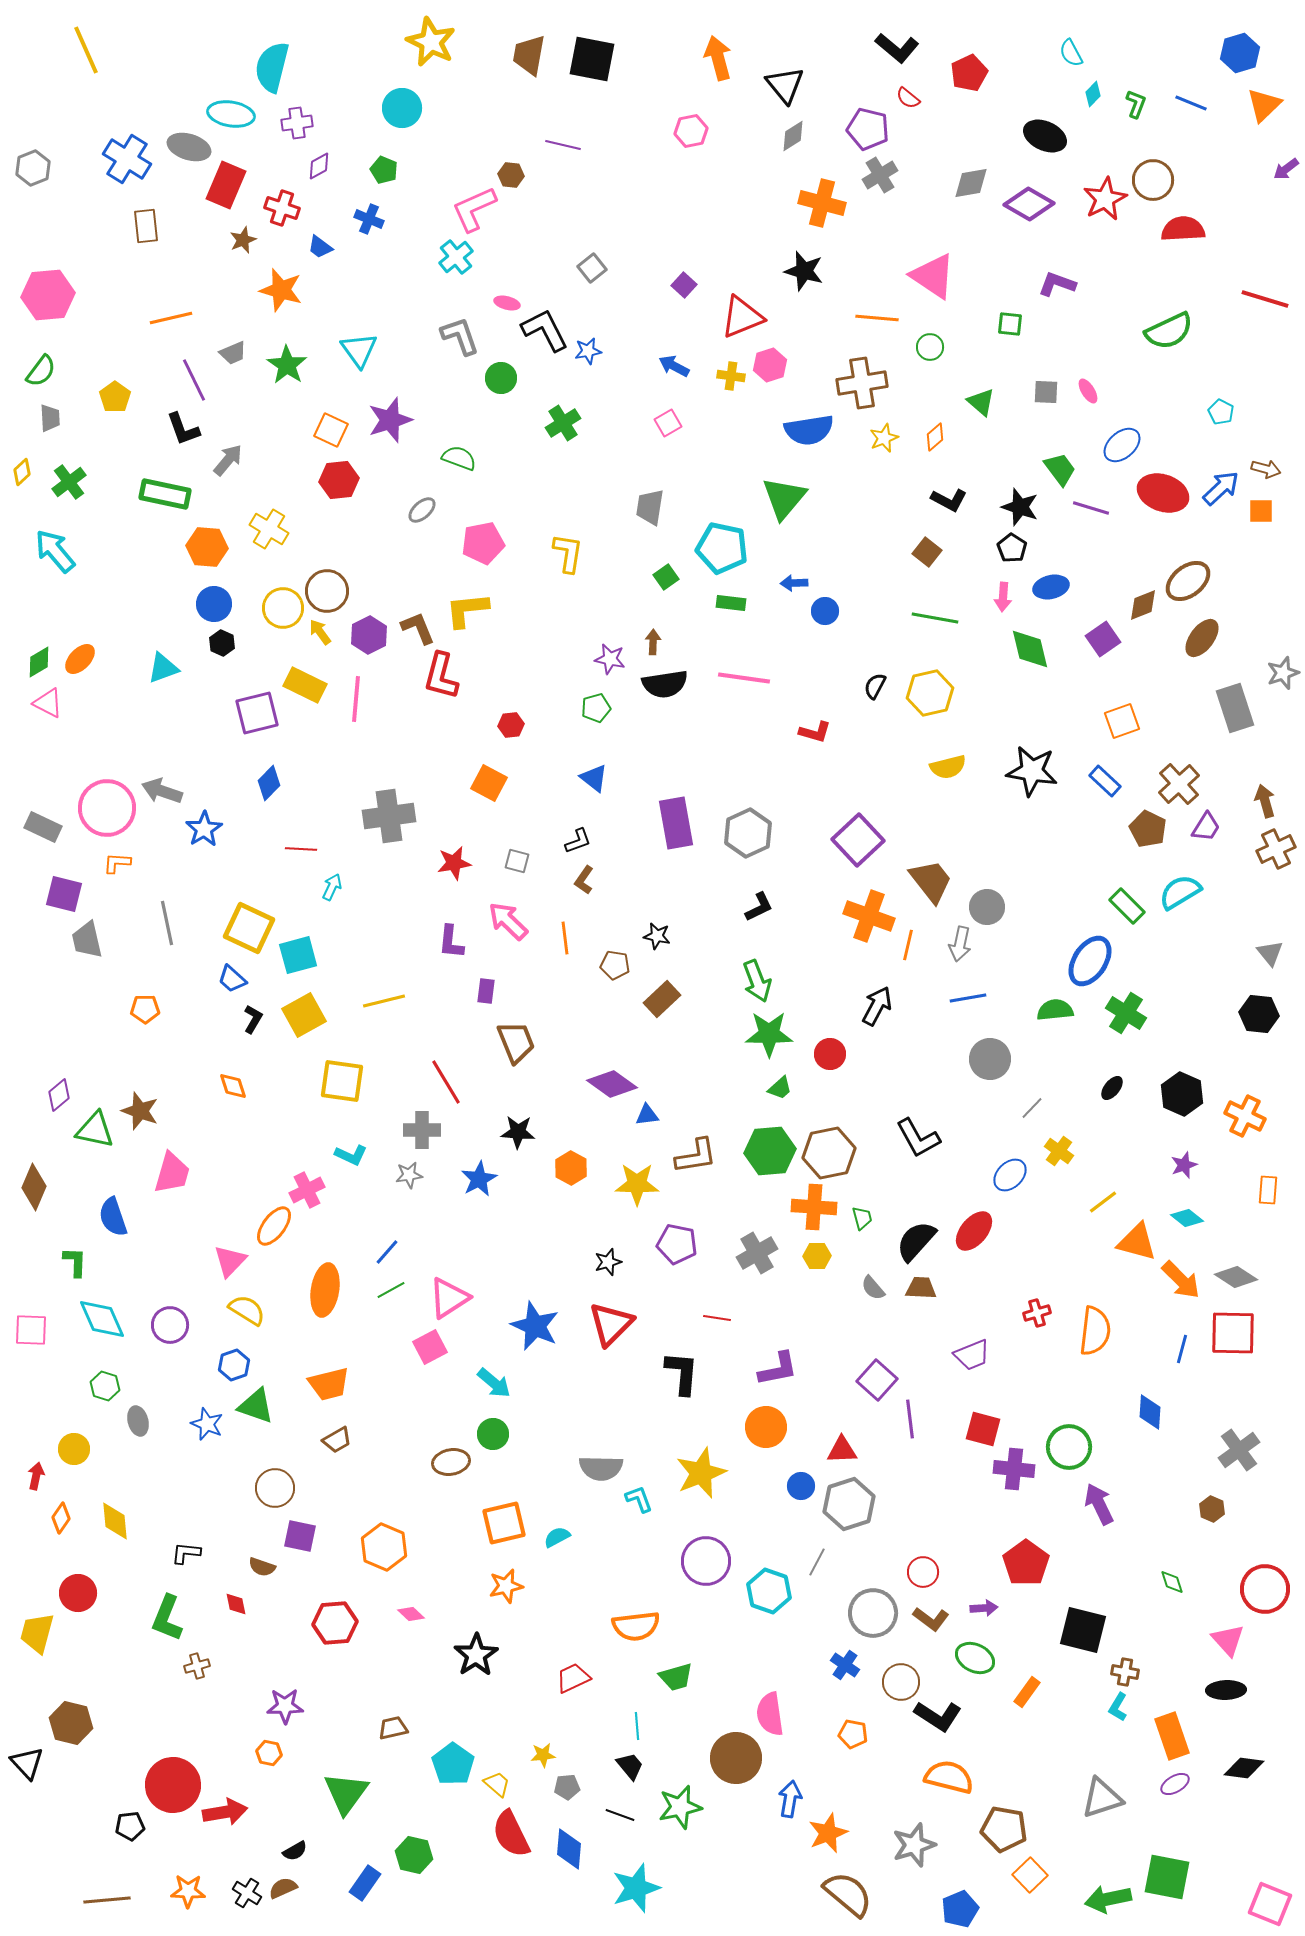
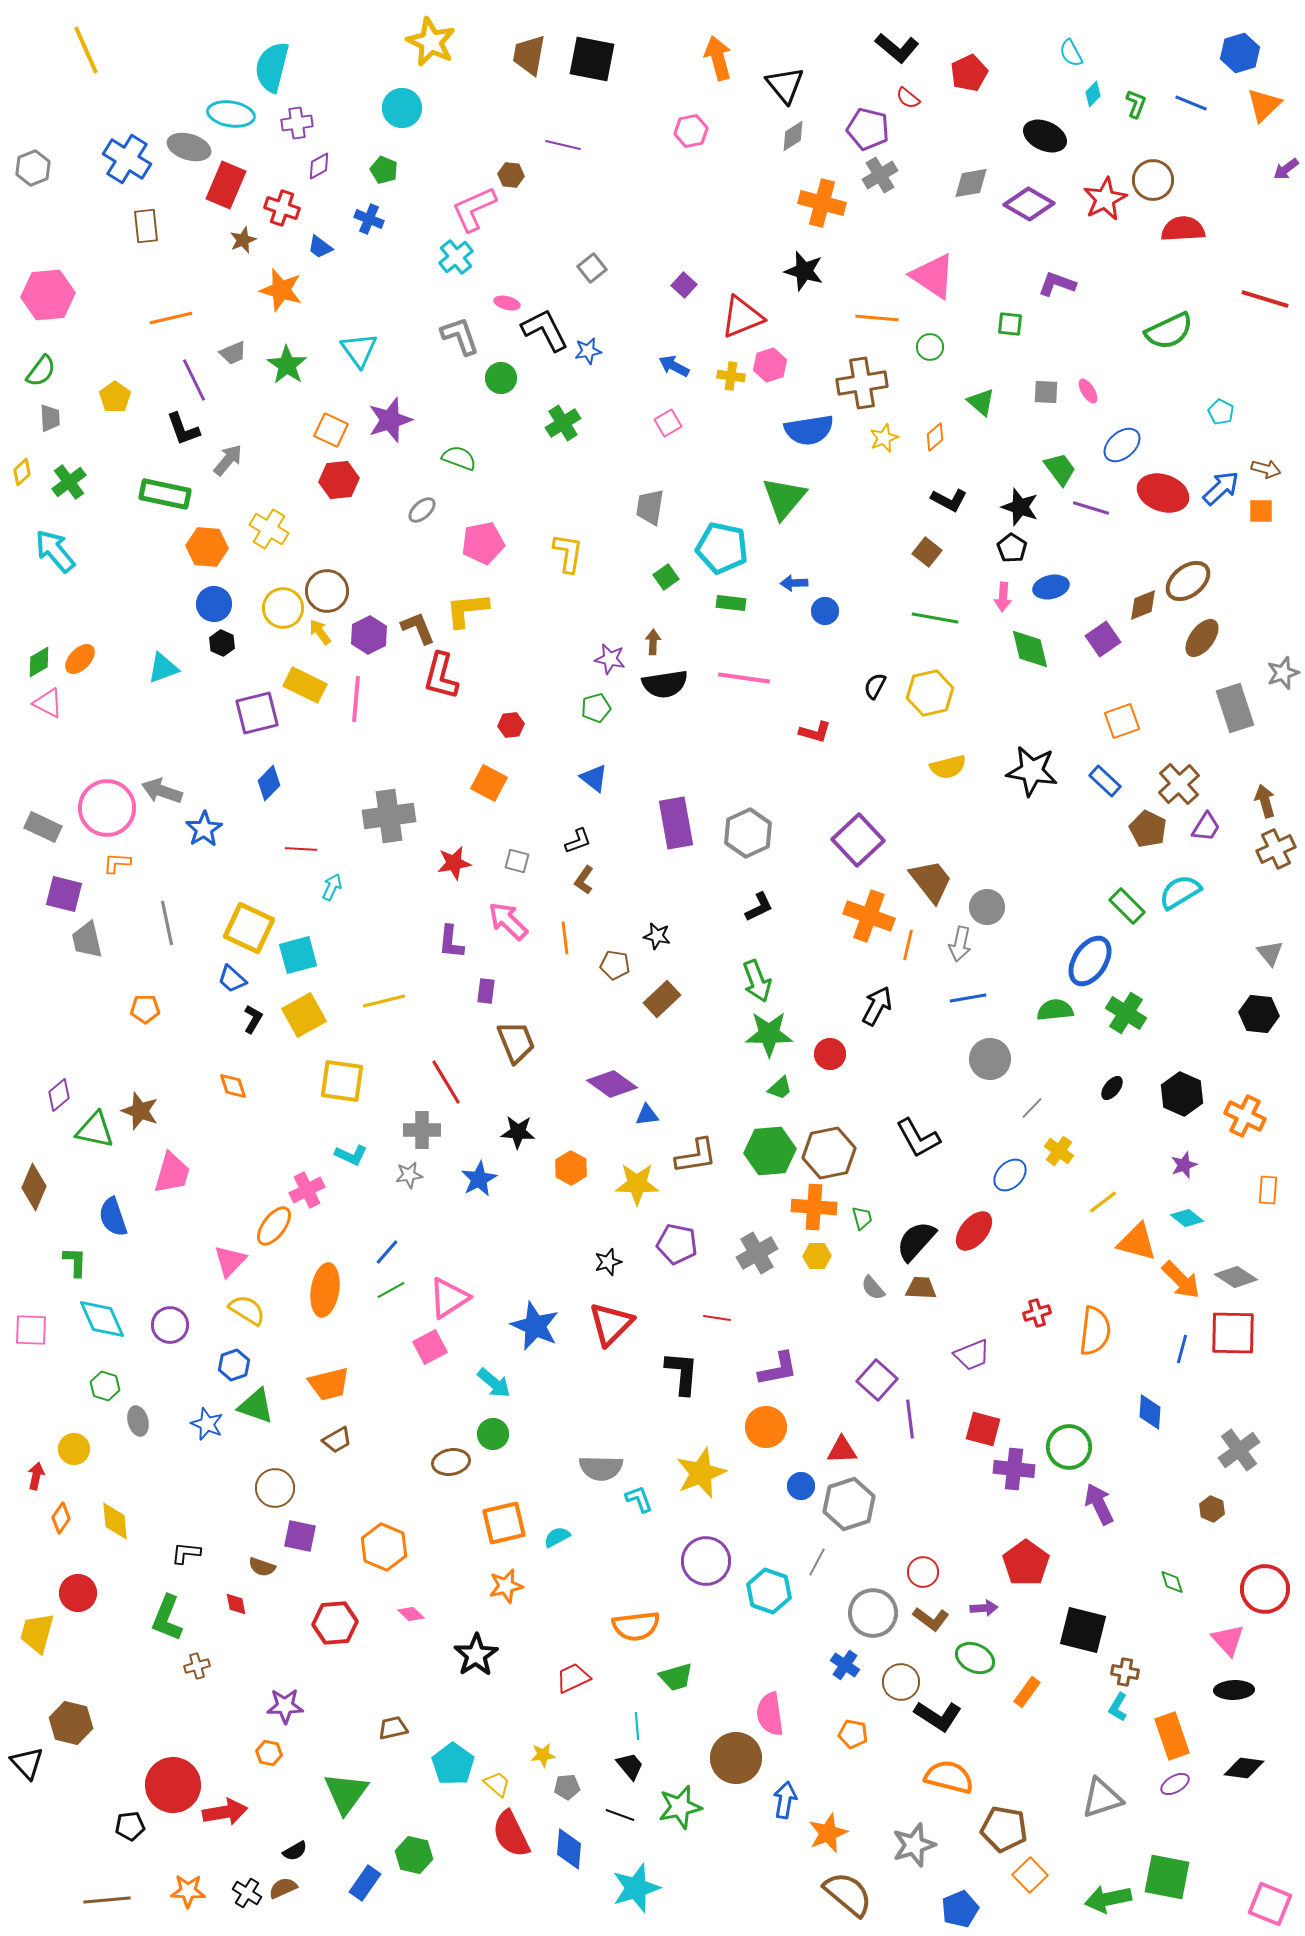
black ellipse at (1226, 1690): moved 8 px right
blue arrow at (790, 1799): moved 5 px left, 1 px down
